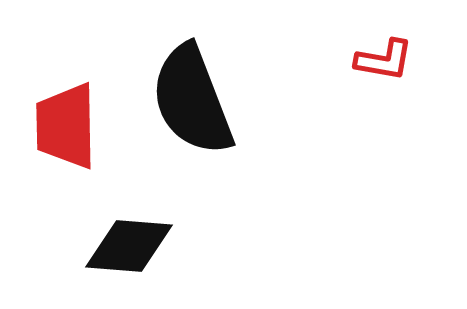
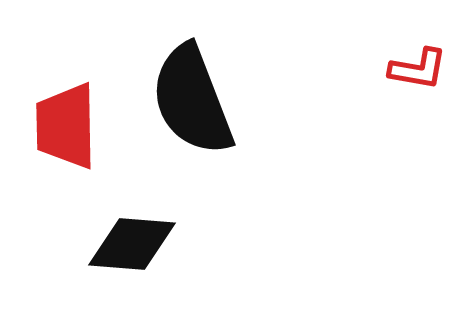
red L-shape: moved 34 px right, 9 px down
black diamond: moved 3 px right, 2 px up
